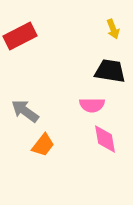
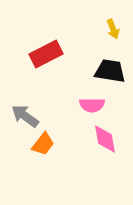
red rectangle: moved 26 px right, 18 px down
gray arrow: moved 5 px down
orange trapezoid: moved 1 px up
